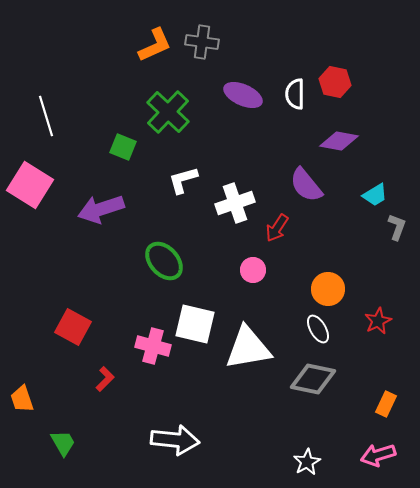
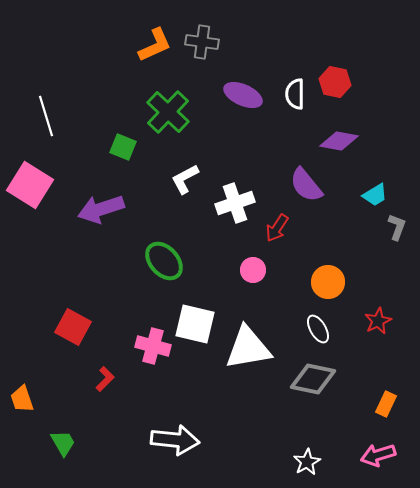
white L-shape: moved 2 px right, 1 px up; rotated 12 degrees counterclockwise
orange circle: moved 7 px up
